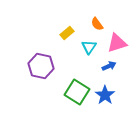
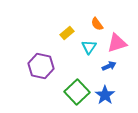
green square: rotated 15 degrees clockwise
